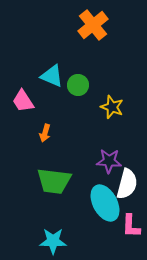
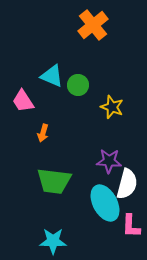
orange arrow: moved 2 px left
